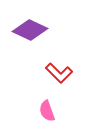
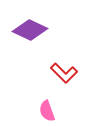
red L-shape: moved 5 px right
